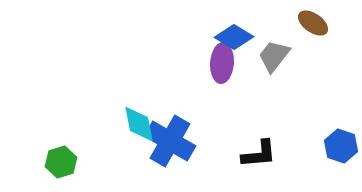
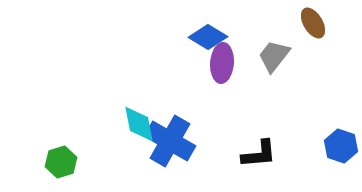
brown ellipse: rotated 24 degrees clockwise
blue diamond: moved 26 px left
